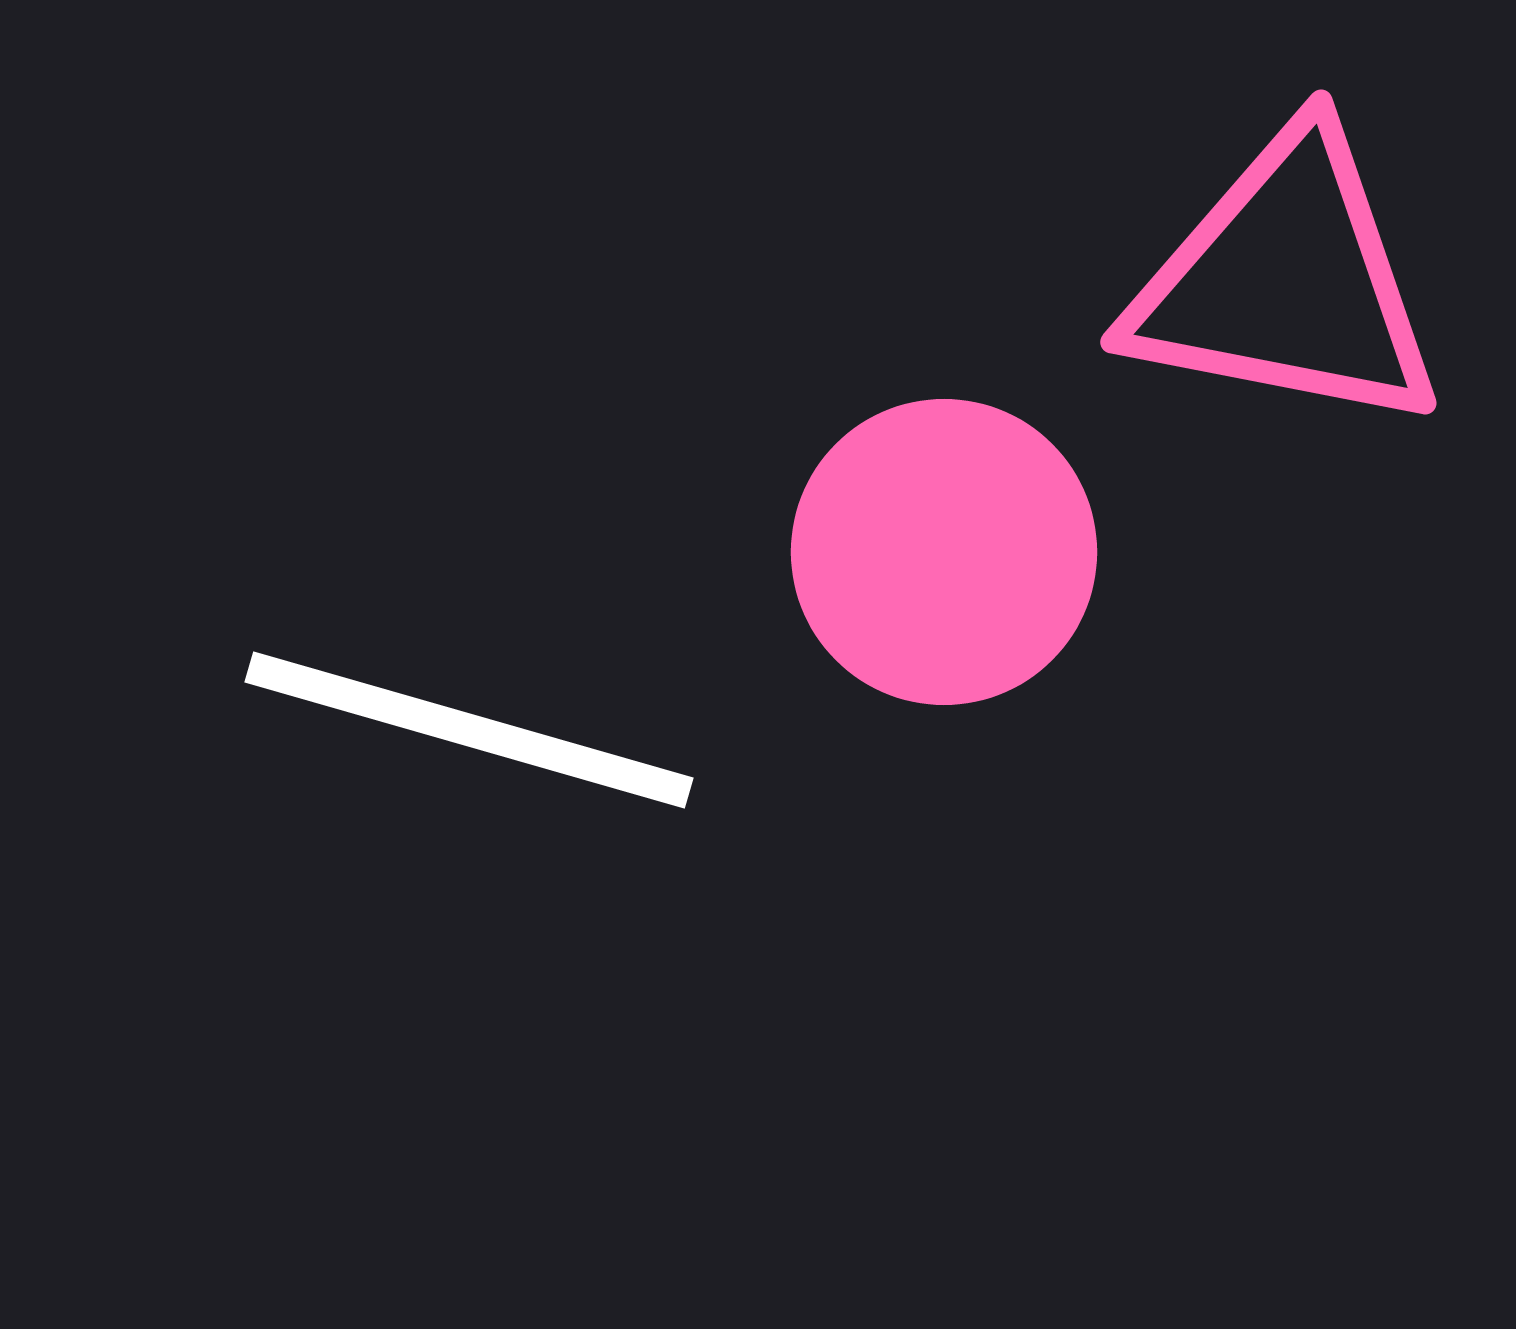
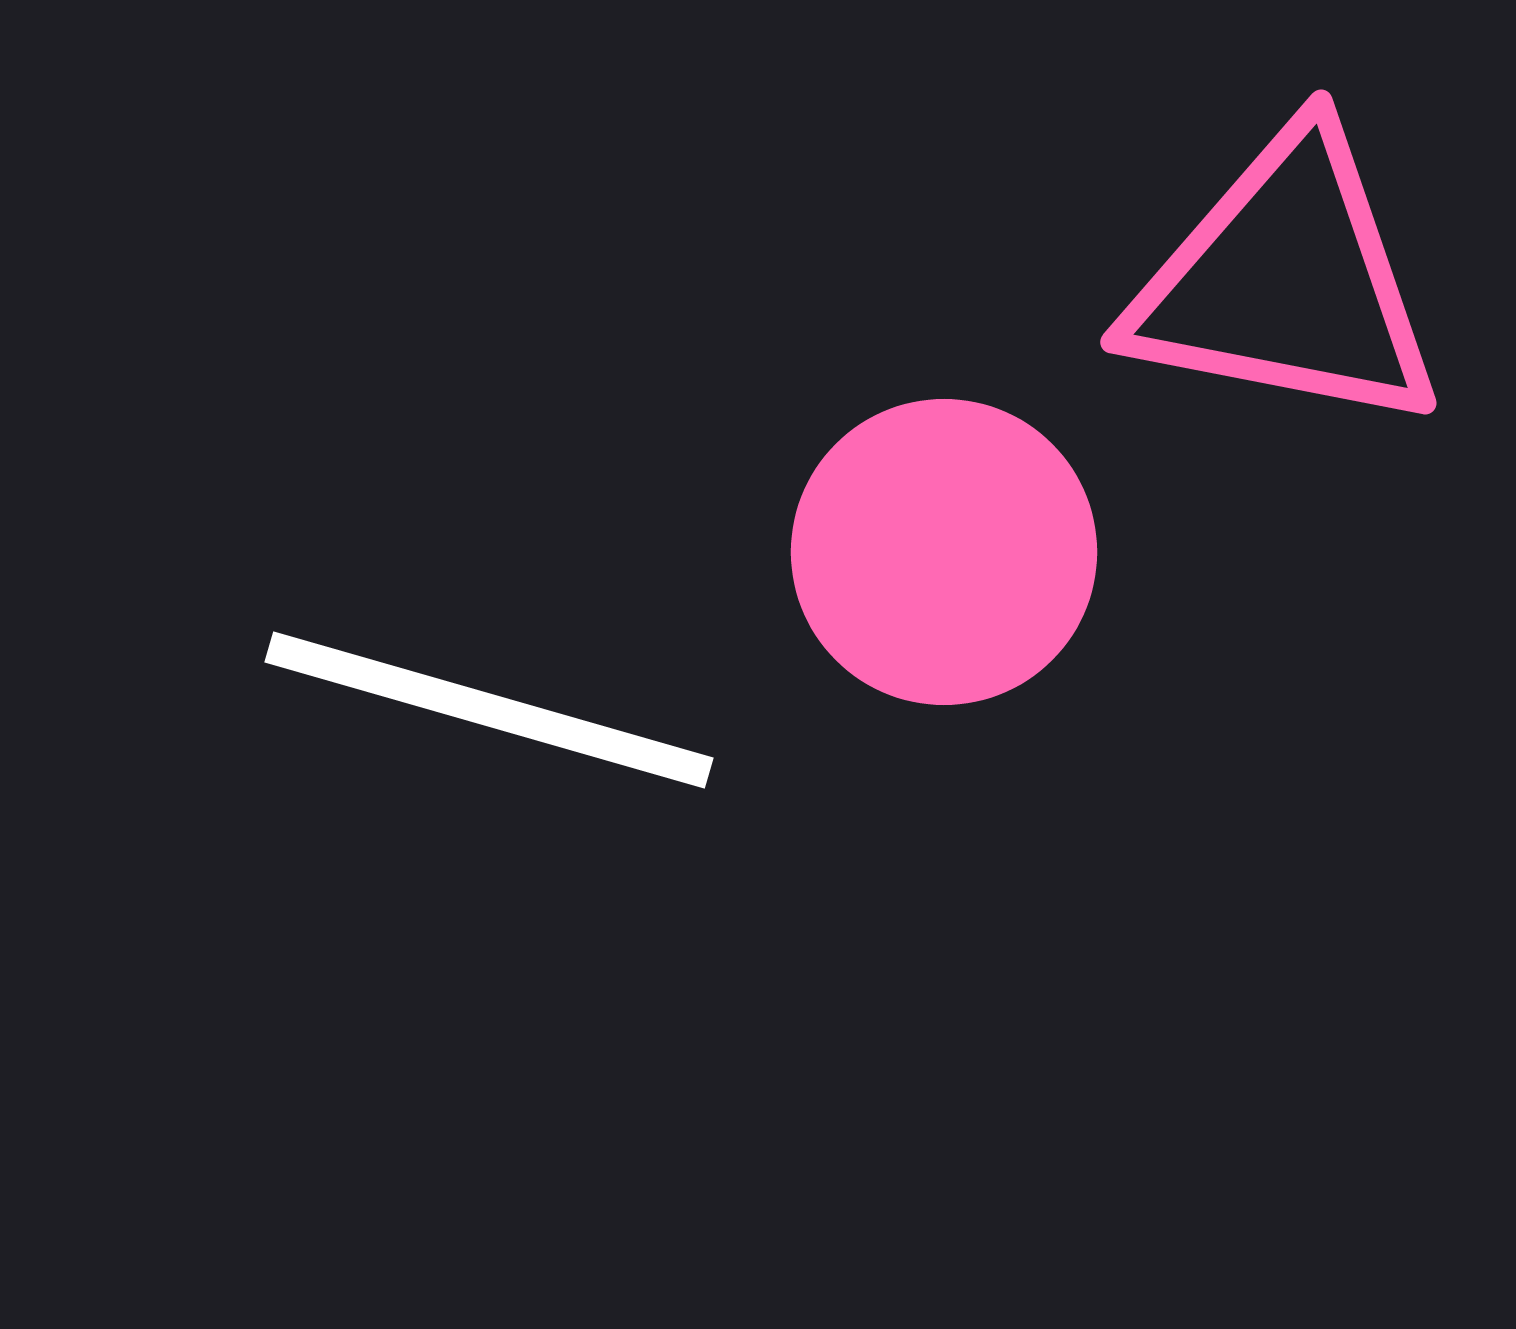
white line: moved 20 px right, 20 px up
